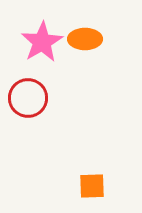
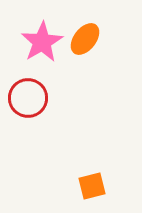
orange ellipse: rotated 52 degrees counterclockwise
orange square: rotated 12 degrees counterclockwise
